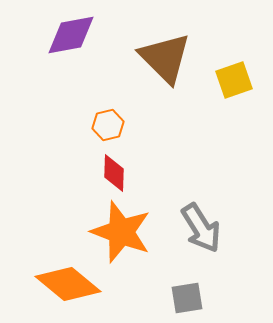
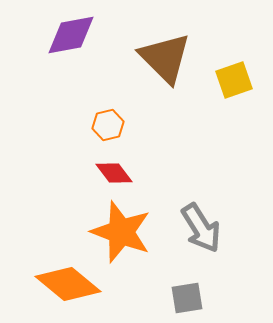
red diamond: rotated 39 degrees counterclockwise
